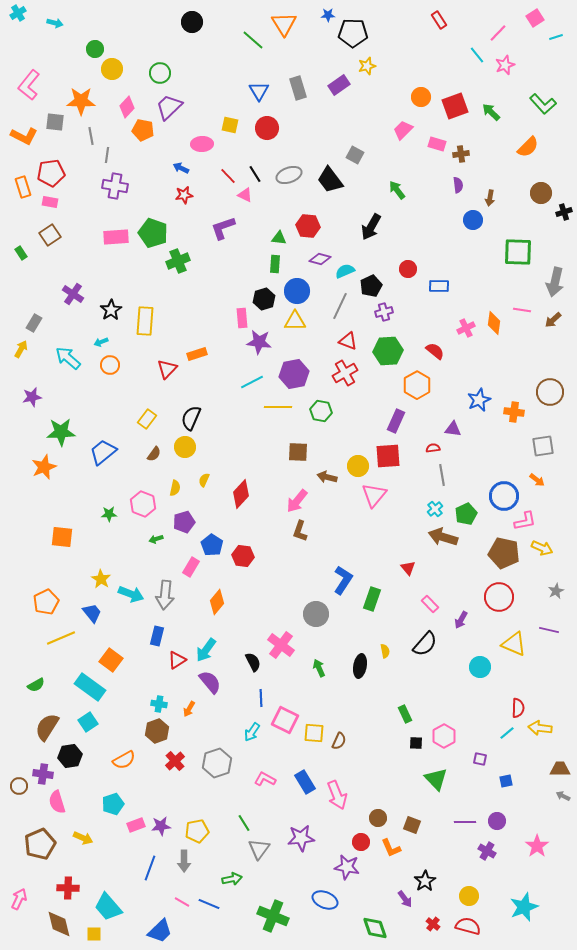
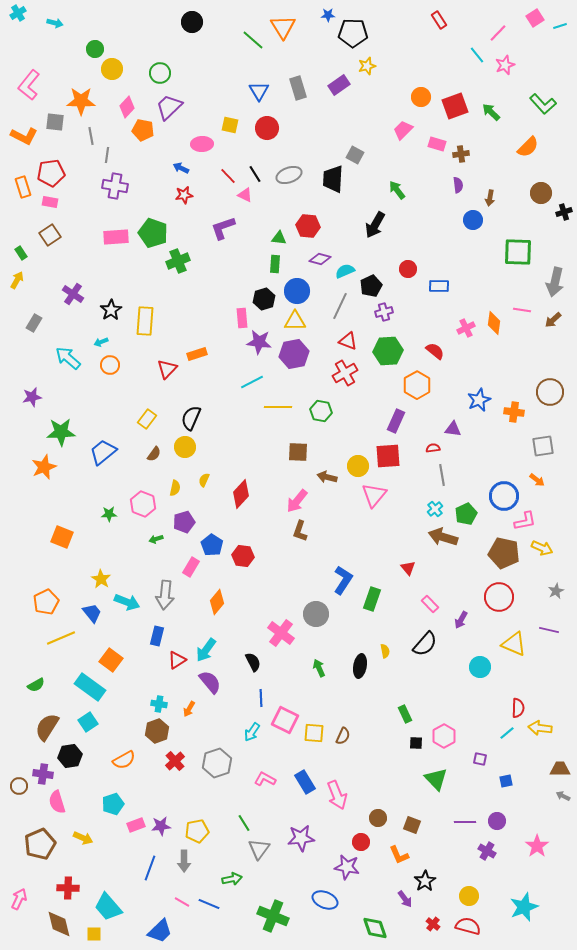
orange triangle at (284, 24): moved 1 px left, 3 px down
cyan line at (556, 37): moved 4 px right, 11 px up
black trapezoid at (330, 180): moved 3 px right, 1 px up; rotated 40 degrees clockwise
black arrow at (371, 227): moved 4 px right, 2 px up
yellow arrow at (21, 349): moved 4 px left, 69 px up
purple hexagon at (294, 374): moved 20 px up
orange square at (62, 537): rotated 15 degrees clockwise
cyan arrow at (131, 594): moved 4 px left, 8 px down
pink cross at (281, 645): moved 12 px up
brown semicircle at (339, 741): moved 4 px right, 5 px up
orange L-shape at (391, 848): moved 8 px right, 7 px down
